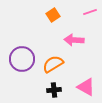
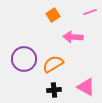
pink arrow: moved 1 px left, 3 px up
purple circle: moved 2 px right
